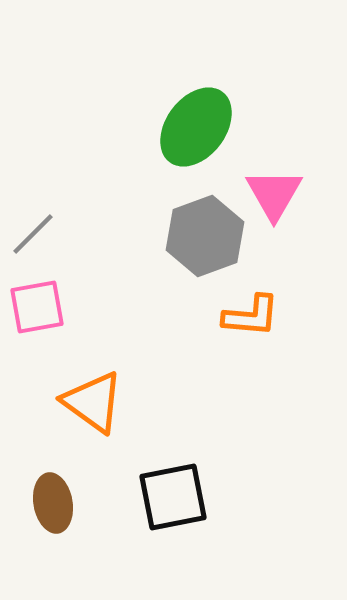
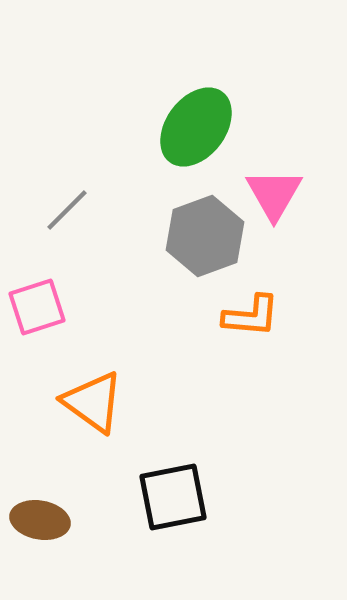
gray line: moved 34 px right, 24 px up
pink square: rotated 8 degrees counterclockwise
brown ellipse: moved 13 px left, 17 px down; rotated 70 degrees counterclockwise
